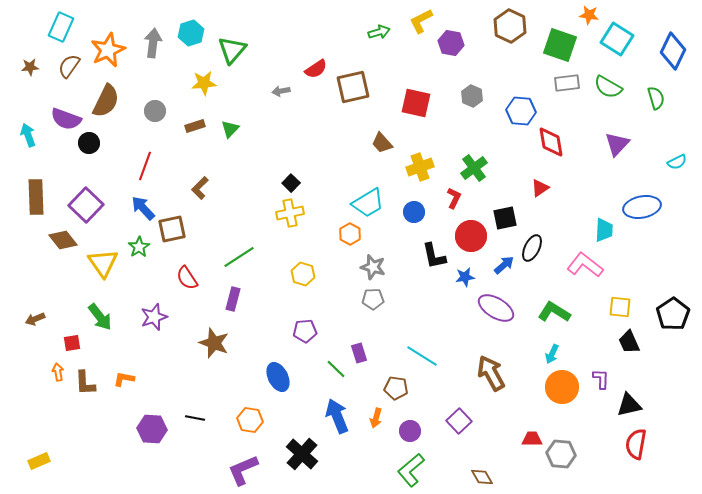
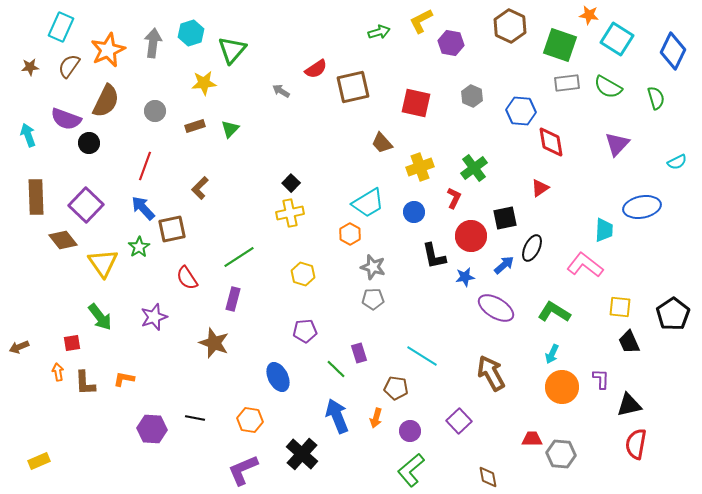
gray arrow at (281, 91): rotated 42 degrees clockwise
brown arrow at (35, 319): moved 16 px left, 28 px down
brown diamond at (482, 477): moved 6 px right; rotated 20 degrees clockwise
